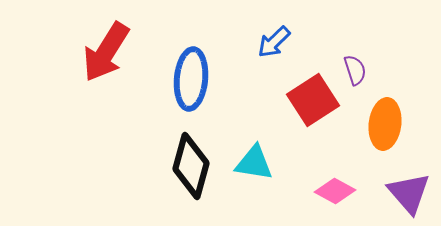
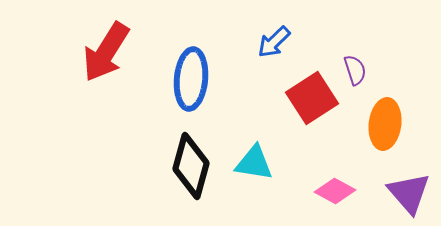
red square: moved 1 px left, 2 px up
